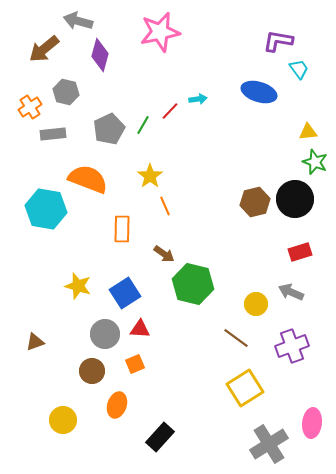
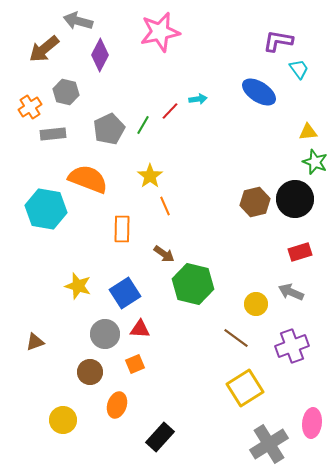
purple diamond at (100, 55): rotated 12 degrees clockwise
blue ellipse at (259, 92): rotated 16 degrees clockwise
brown circle at (92, 371): moved 2 px left, 1 px down
